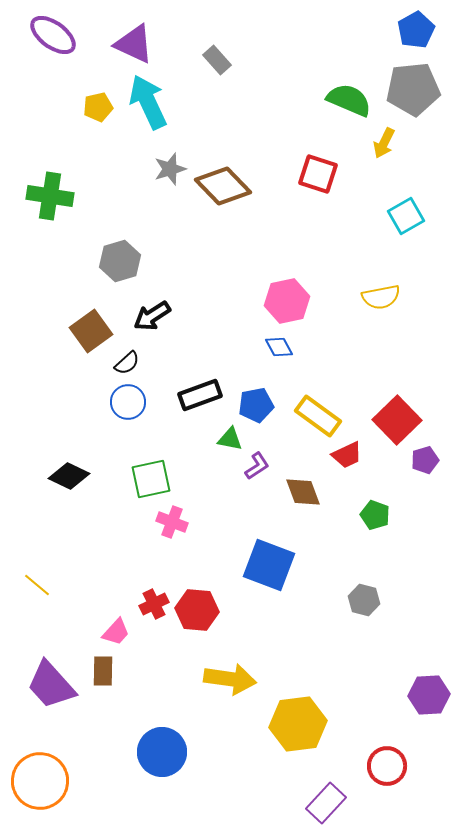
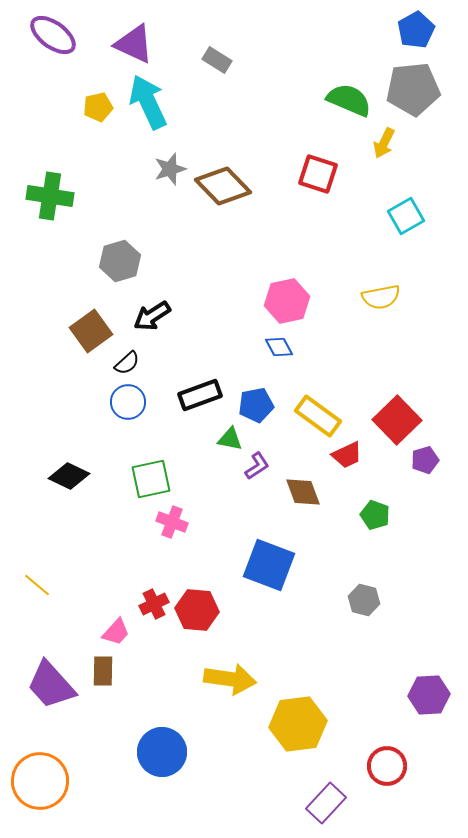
gray rectangle at (217, 60): rotated 16 degrees counterclockwise
